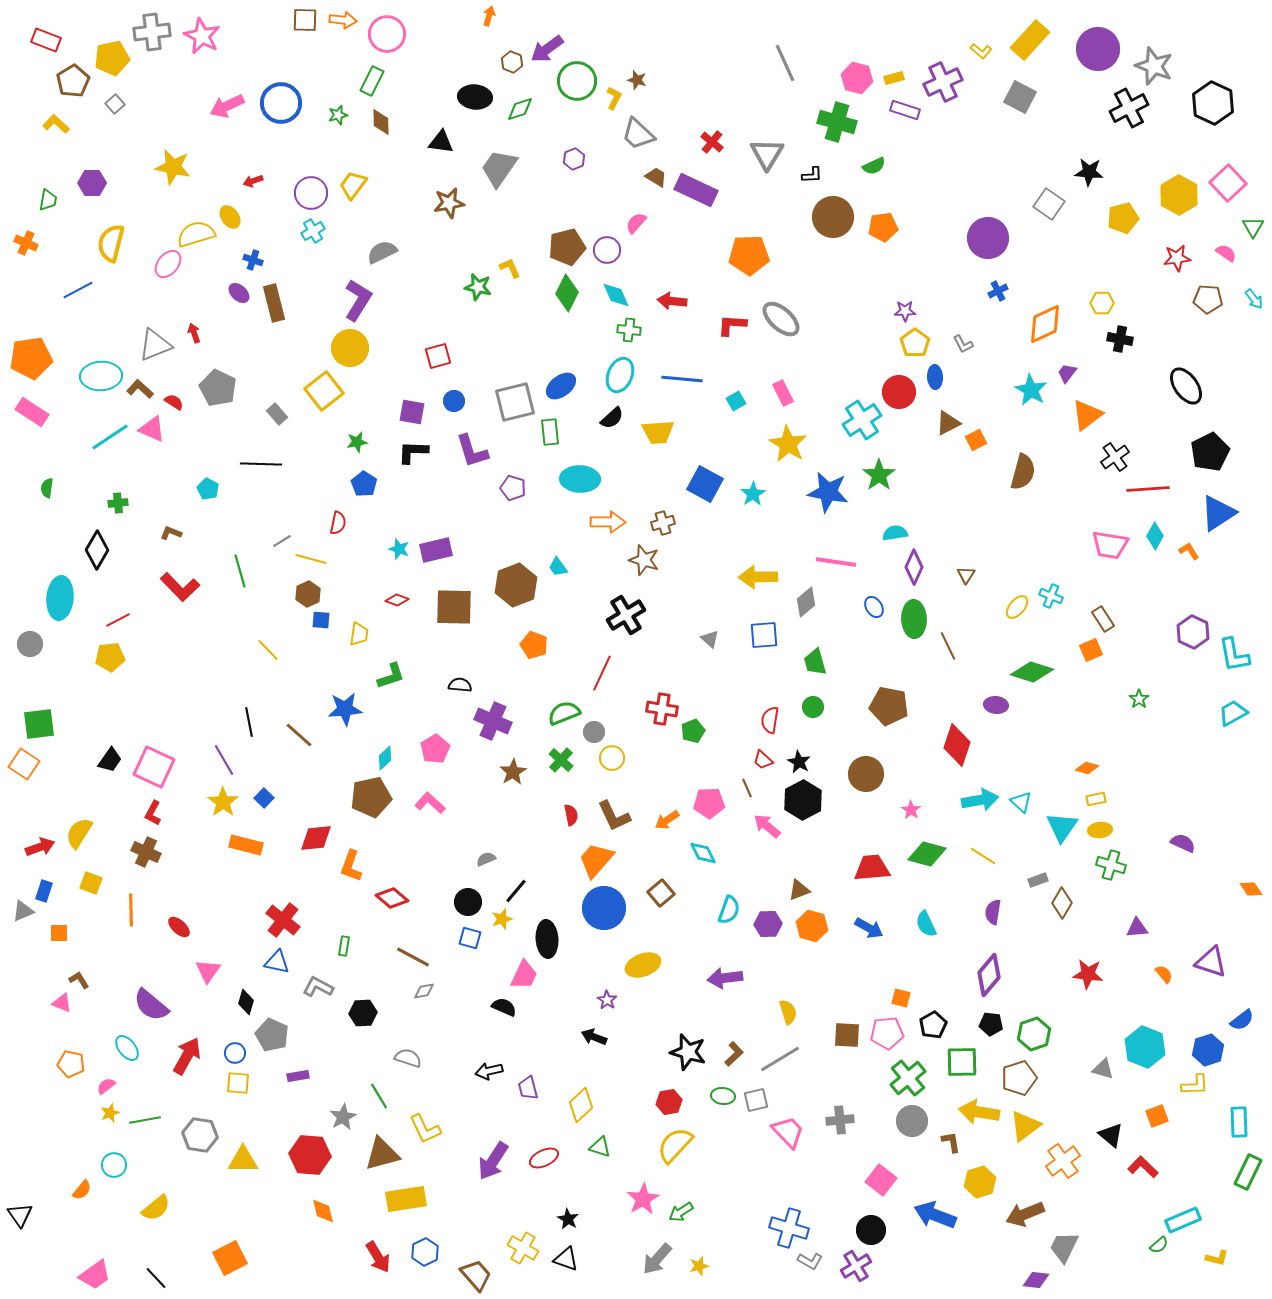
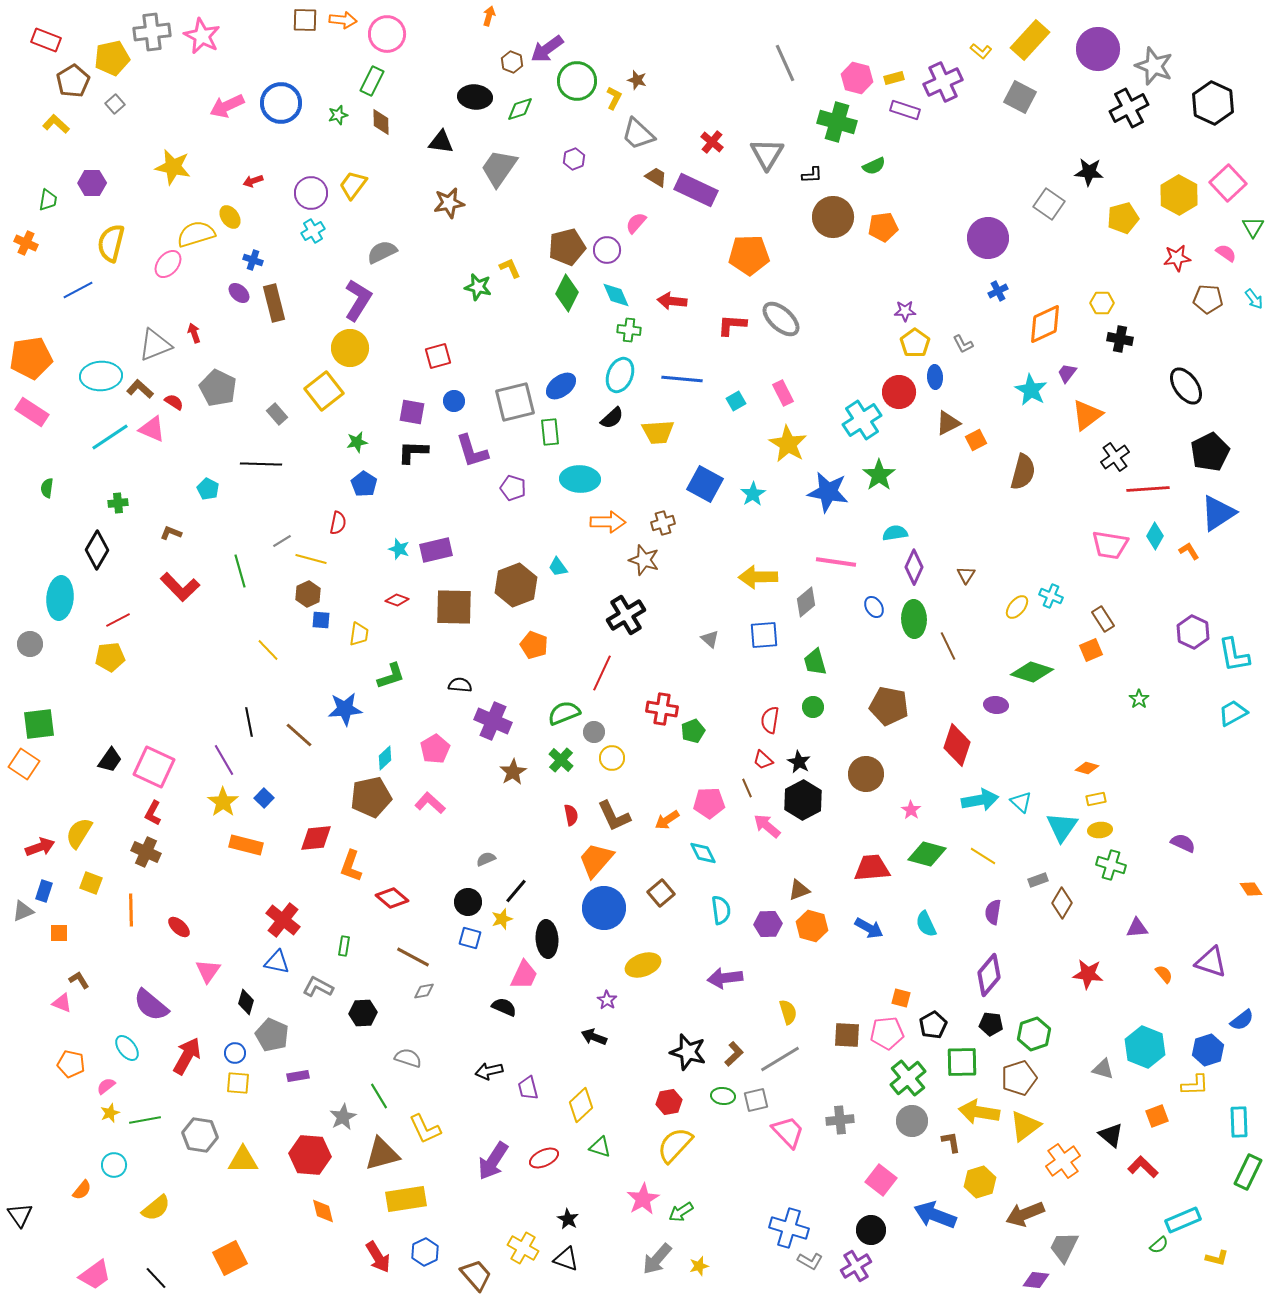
cyan semicircle at (729, 910): moved 8 px left; rotated 28 degrees counterclockwise
